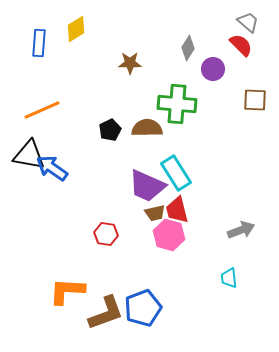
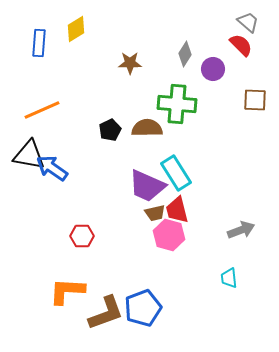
gray diamond: moved 3 px left, 6 px down
red hexagon: moved 24 px left, 2 px down; rotated 10 degrees counterclockwise
